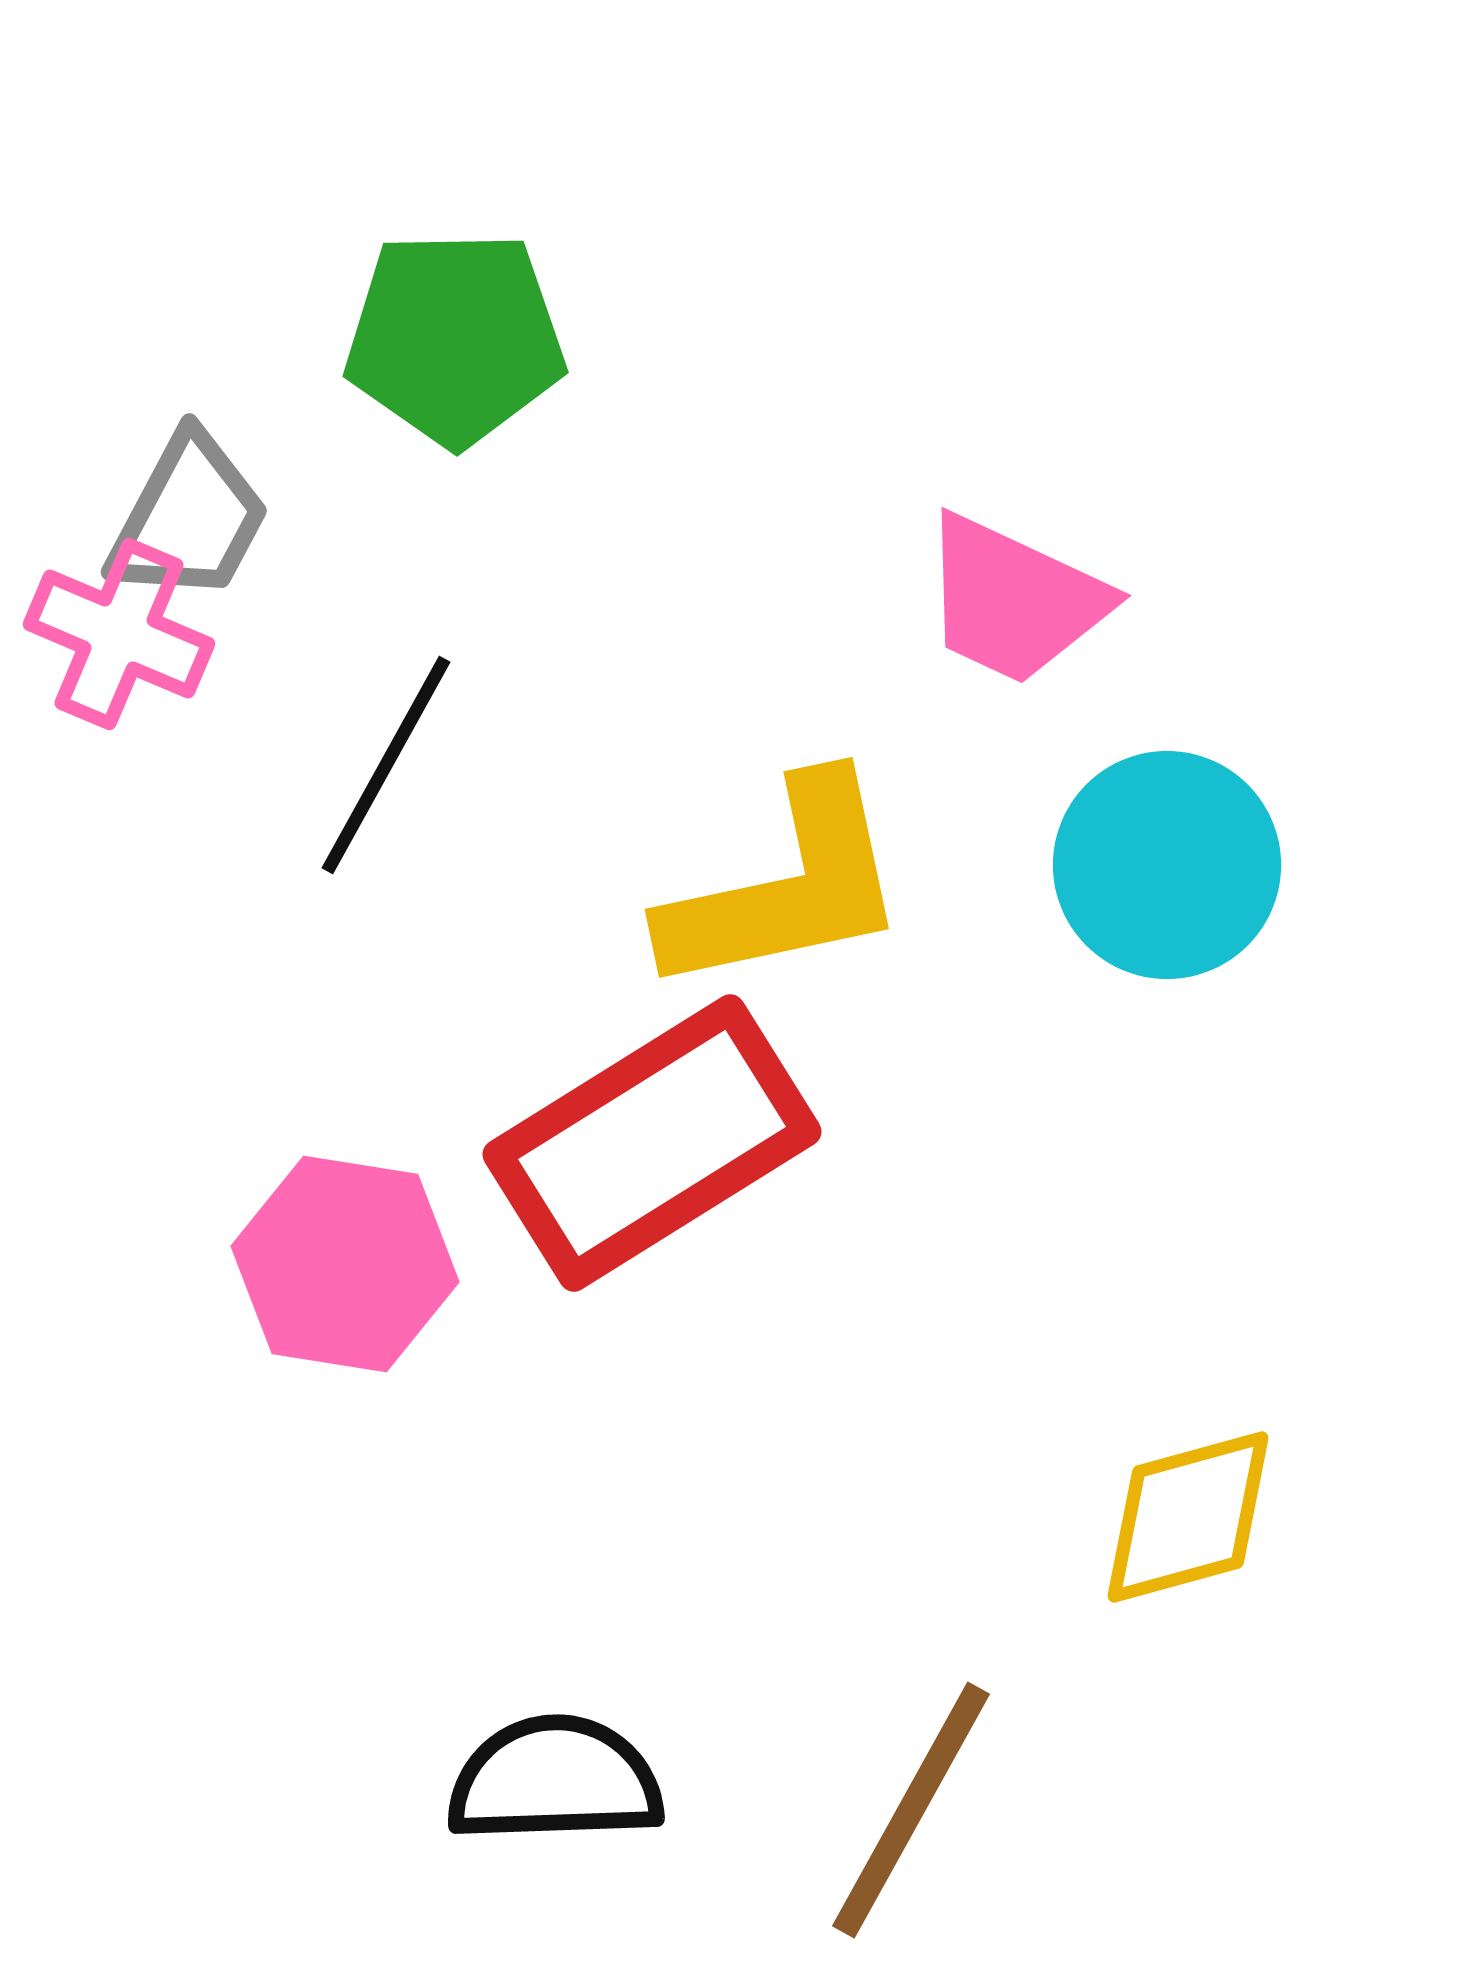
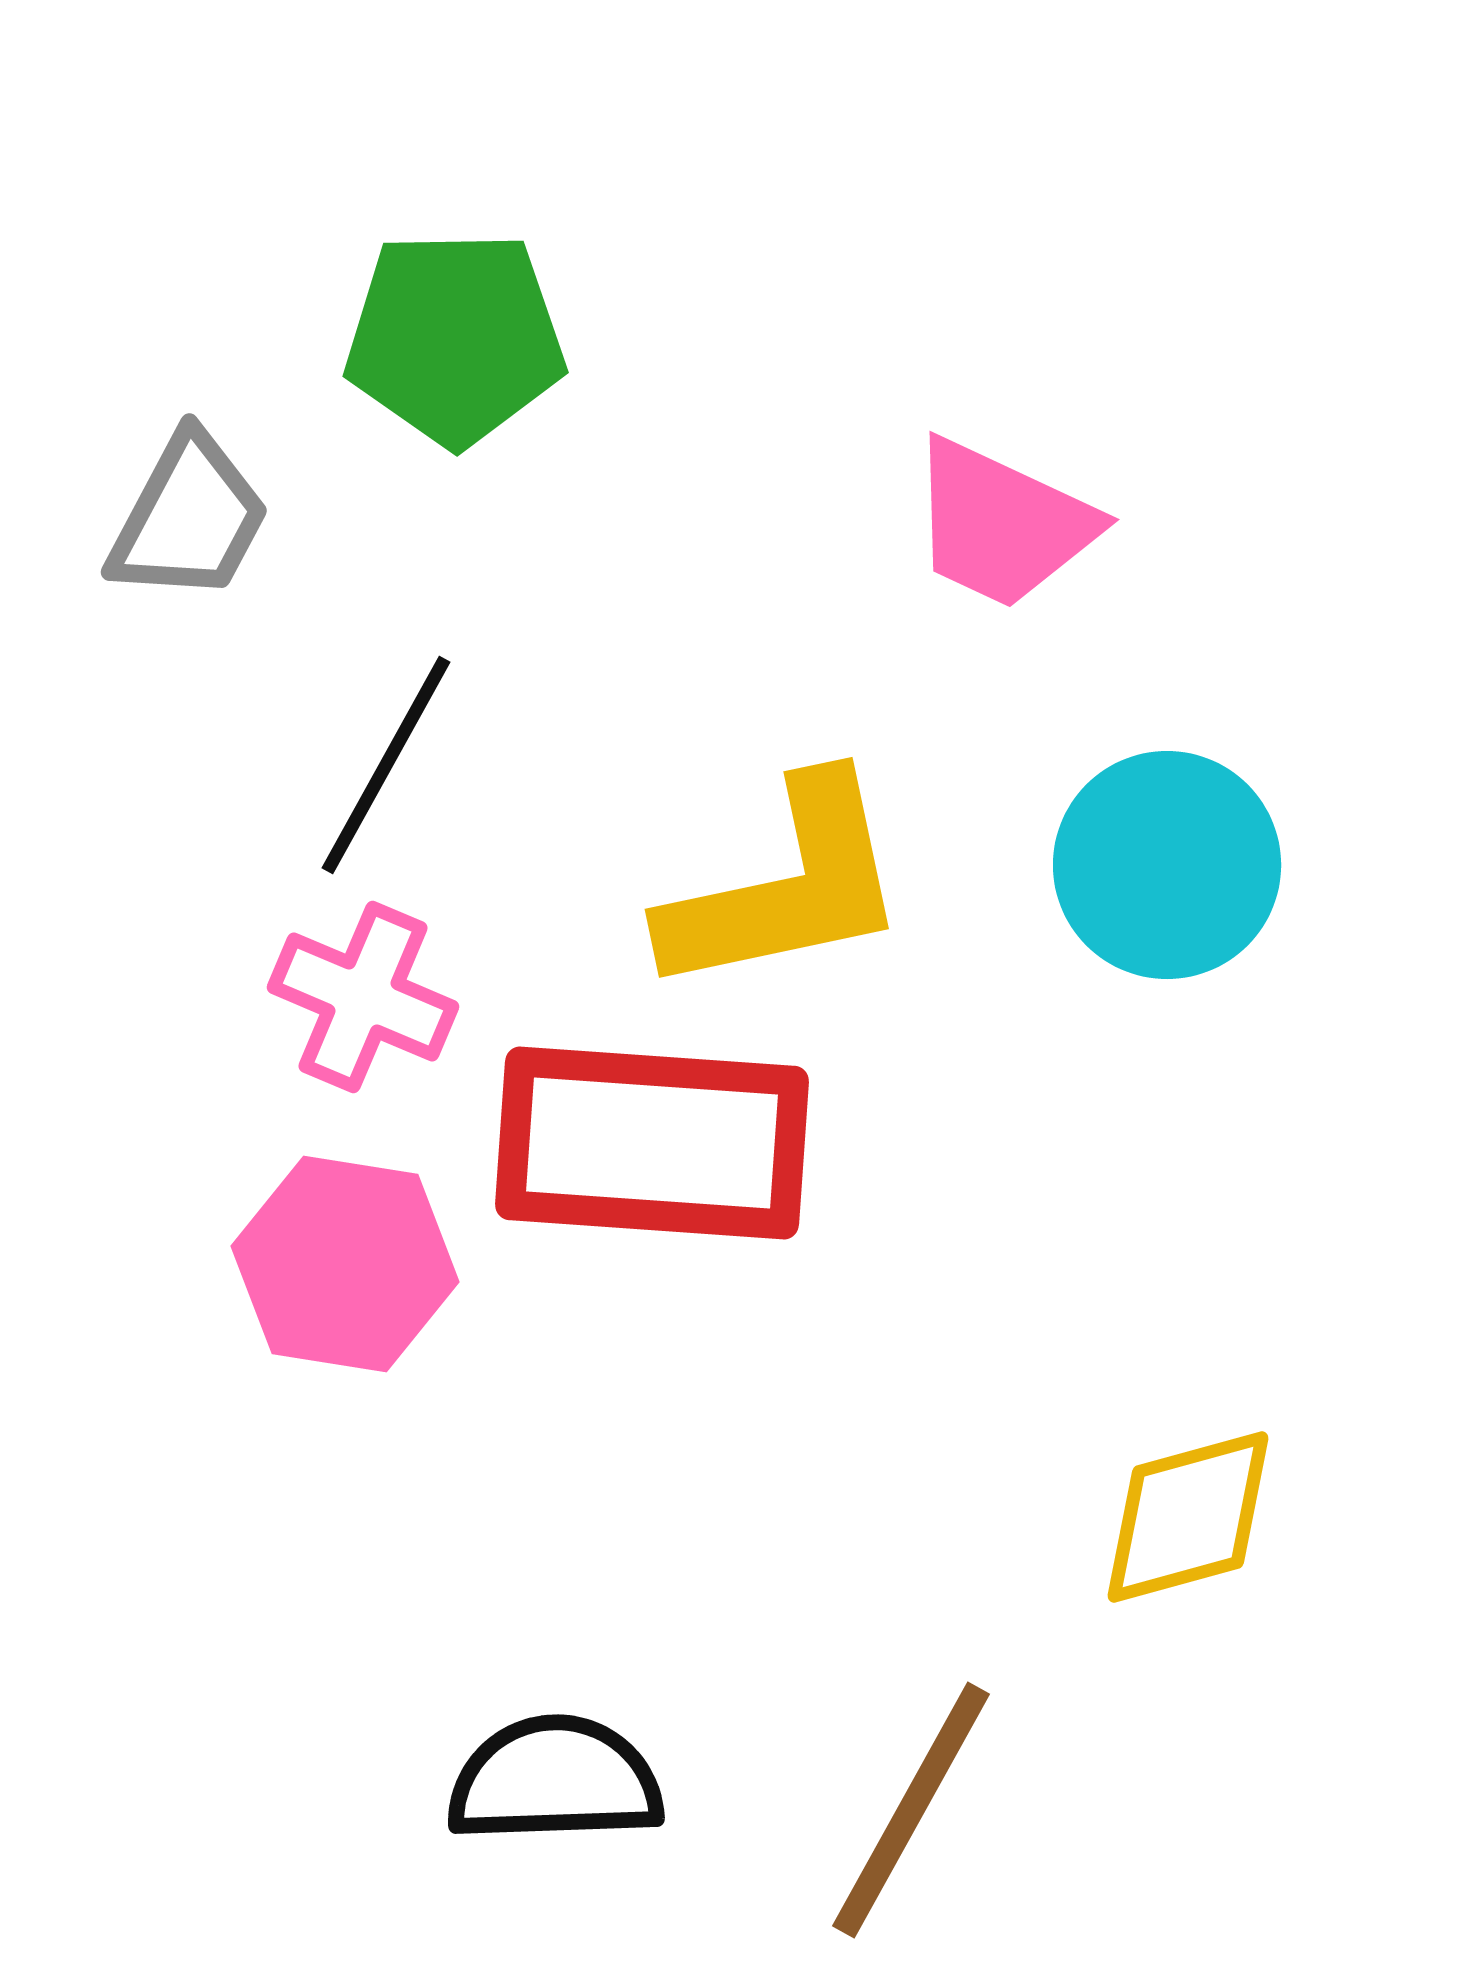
pink trapezoid: moved 12 px left, 76 px up
pink cross: moved 244 px right, 363 px down
red rectangle: rotated 36 degrees clockwise
